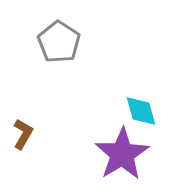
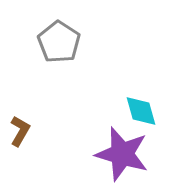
brown L-shape: moved 3 px left, 3 px up
purple star: rotated 24 degrees counterclockwise
